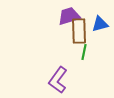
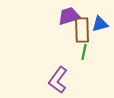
brown rectangle: moved 3 px right, 1 px up
